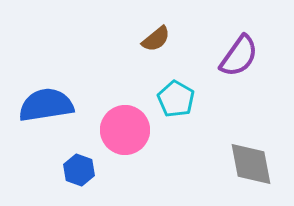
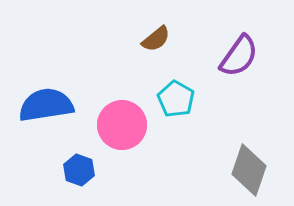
pink circle: moved 3 px left, 5 px up
gray diamond: moved 2 px left, 6 px down; rotated 30 degrees clockwise
